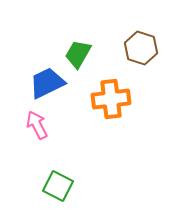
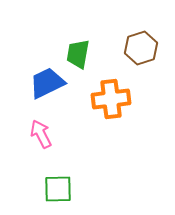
brown hexagon: rotated 24 degrees clockwise
green trapezoid: rotated 20 degrees counterclockwise
pink arrow: moved 4 px right, 9 px down
green square: moved 3 px down; rotated 28 degrees counterclockwise
